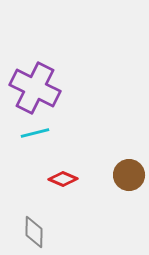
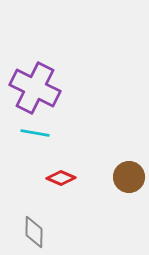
cyan line: rotated 24 degrees clockwise
brown circle: moved 2 px down
red diamond: moved 2 px left, 1 px up
